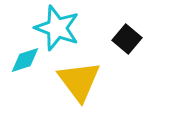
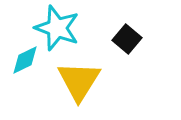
cyan diamond: rotated 8 degrees counterclockwise
yellow triangle: rotated 9 degrees clockwise
